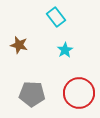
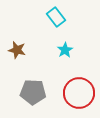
brown star: moved 2 px left, 5 px down
gray pentagon: moved 1 px right, 2 px up
